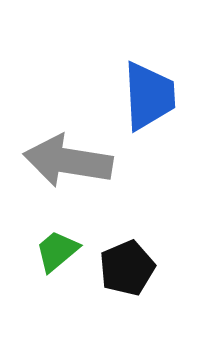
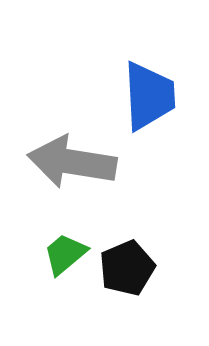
gray arrow: moved 4 px right, 1 px down
green trapezoid: moved 8 px right, 3 px down
